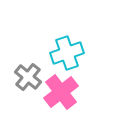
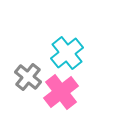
cyan cross: rotated 20 degrees counterclockwise
